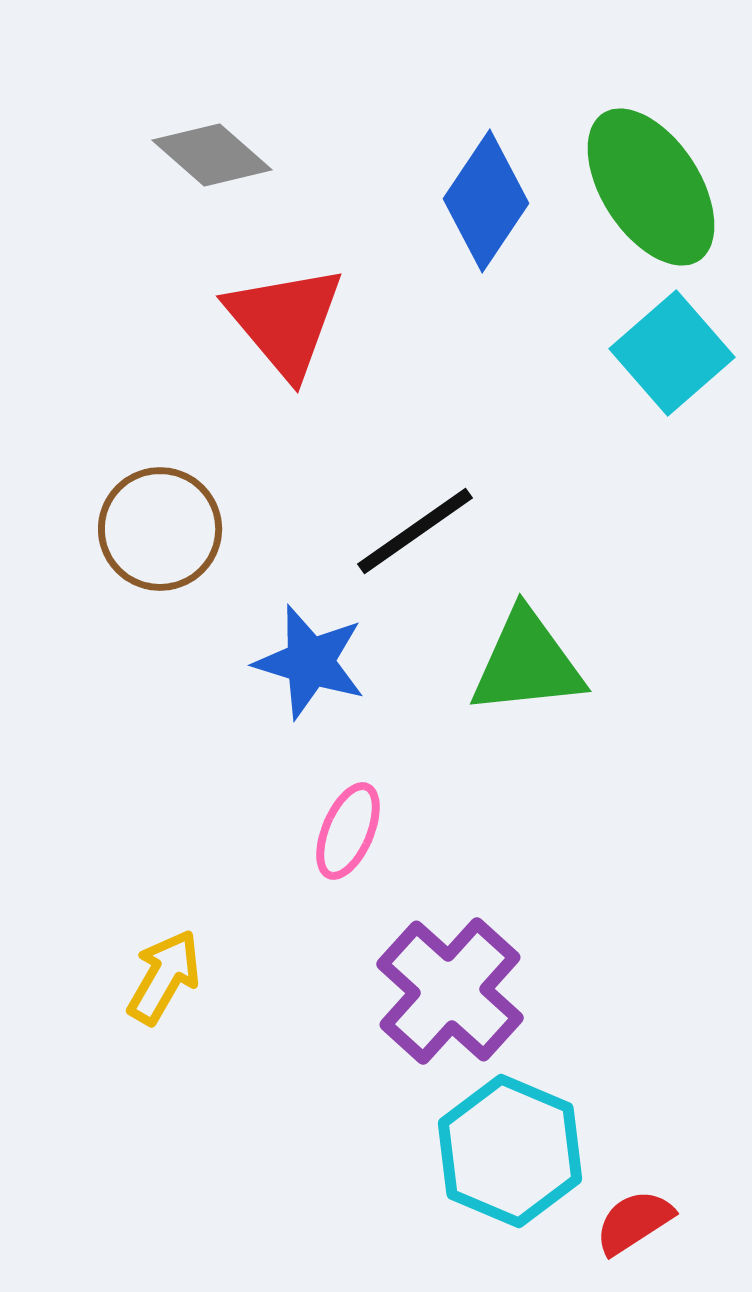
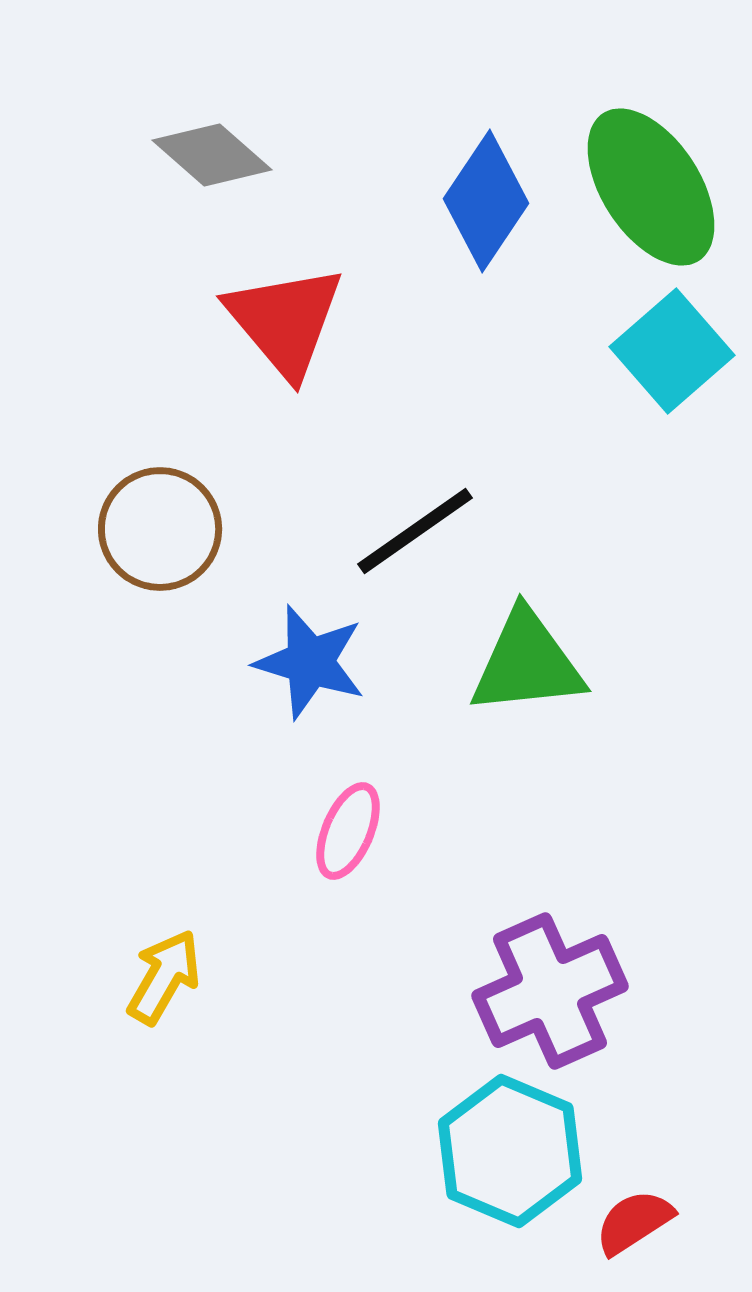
cyan square: moved 2 px up
purple cross: moved 100 px right; rotated 24 degrees clockwise
